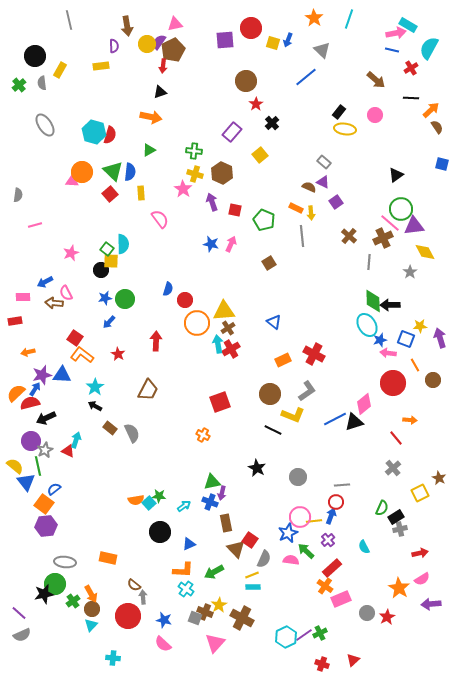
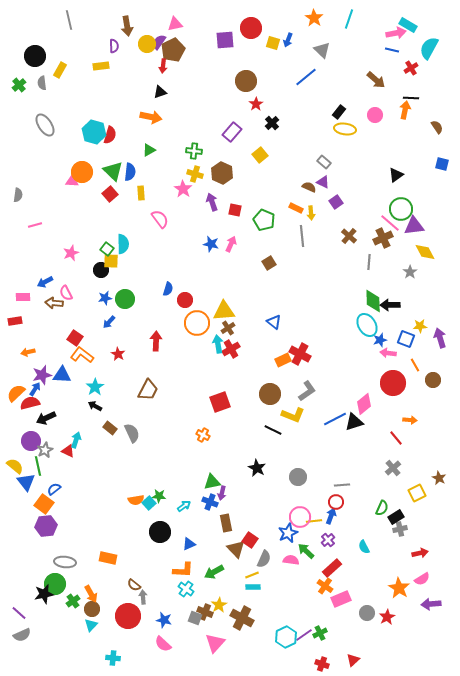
orange arrow at (431, 110): moved 26 px left; rotated 36 degrees counterclockwise
red cross at (314, 354): moved 14 px left
yellow square at (420, 493): moved 3 px left
